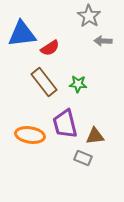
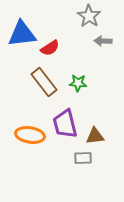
green star: moved 1 px up
gray rectangle: rotated 24 degrees counterclockwise
